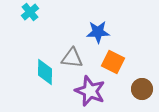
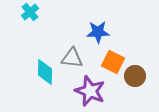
brown circle: moved 7 px left, 13 px up
